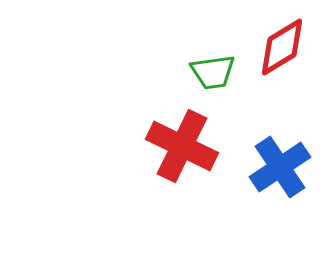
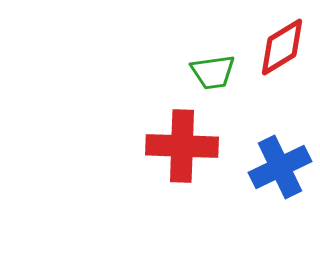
red cross: rotated 24 degrees counterclockwise
blue cross: rotated 8 degrees clockwise
